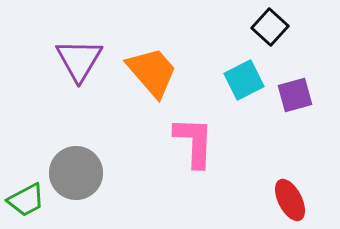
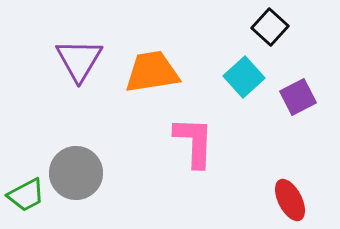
orange trapezoid: rotated 58 degrees counterclockwise
cyan square: moved 3 px up; rotated 15 degrees counterclockwise
purple square: moved 3 px right, 2 px down; rotated 12 degrees counterclockwise
green trapezoid: moved 5 px up
